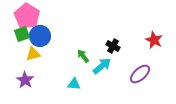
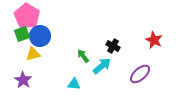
purple star: moved 2 px left
